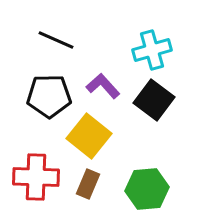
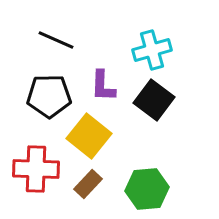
purple L-shape: rotated 136 degrees counterclockwise
red cross: moved 8 px up
brown rectangle: rotated 20 degrees clockwise
